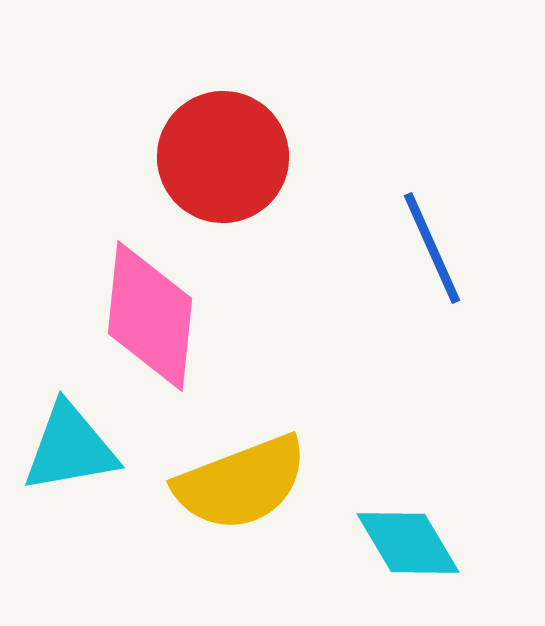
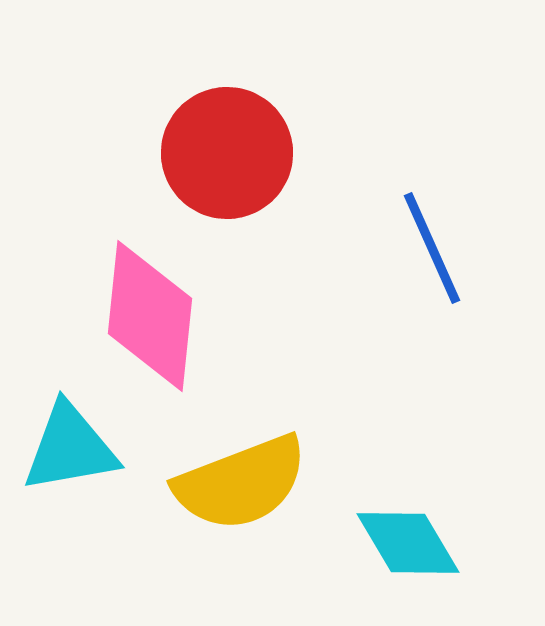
red circle: moved 4 px right, 4 px up
